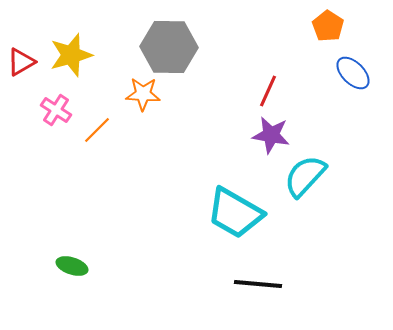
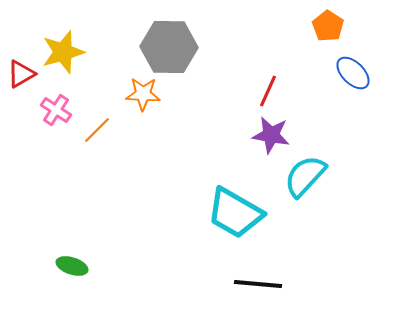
yellow star: moved 8 px left, 3 px up
red triangle: moved 12 px down
